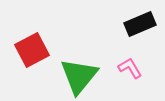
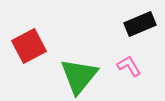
red square: moved 3 px left, 4 px up
pink L-shape: moved 1 px left, 2 px up
